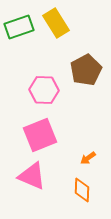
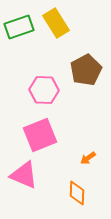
pink triangle: moved 8 px left, 1 px up
orange diamond: moved 5 px left, 3 px down
